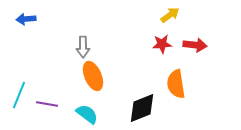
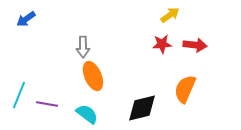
blue arrow: rotated 30 degrees counterclockwise
orange semicircle: moved 9 px right, 5 px down; rotated 32 degrees clockwise
black diamond: rotated 8 degrees clockwise
